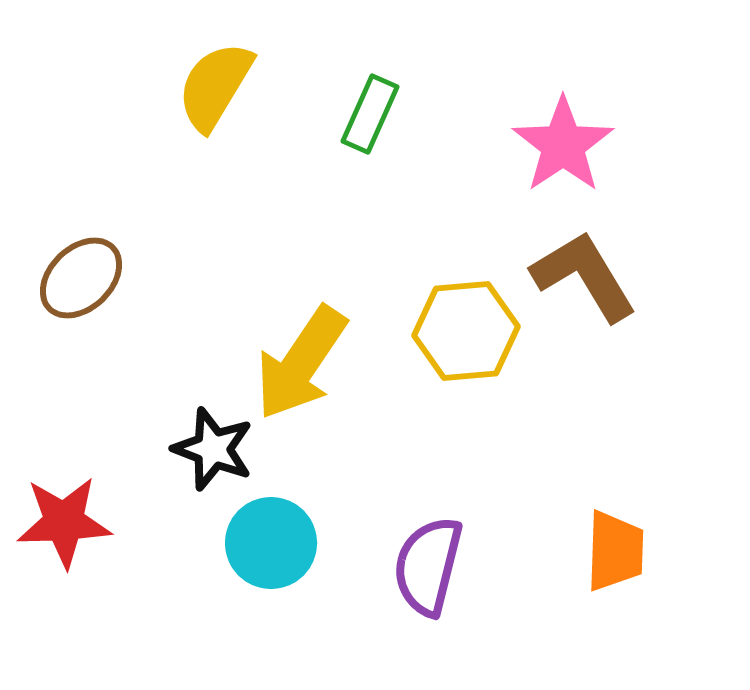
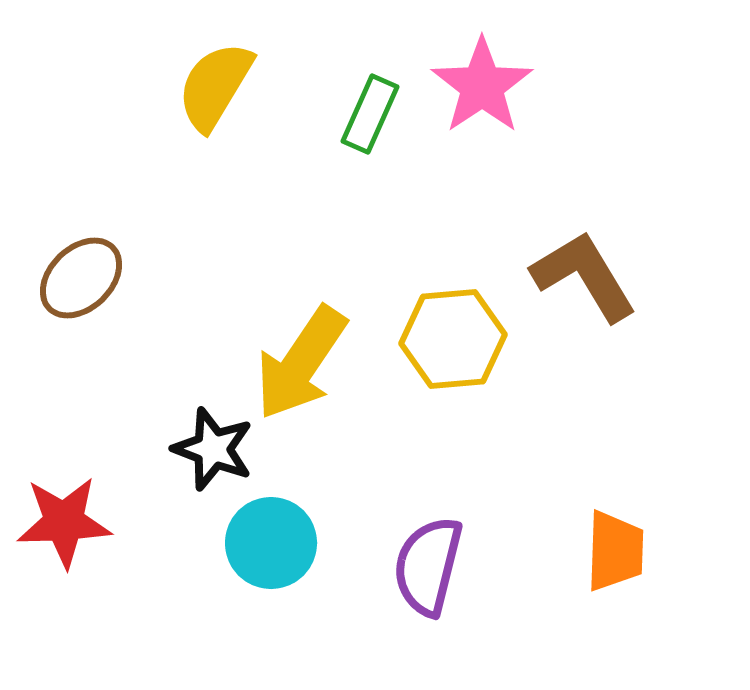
pink star: moved 81 px left, 59 px up
yellow hexagon: moved 13 px left, 8 px down
